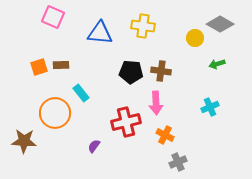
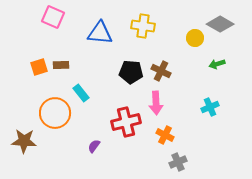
brown cross: rotated 18 degrees clockwise
